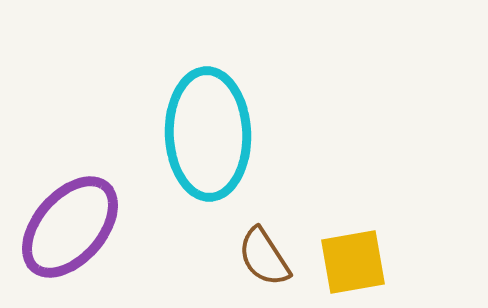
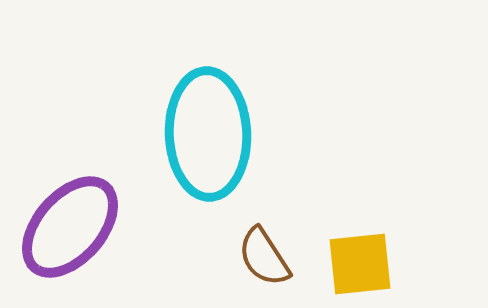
yellow square: moved 7 px right, 2 px down; rotated 4 degrees clockwise
